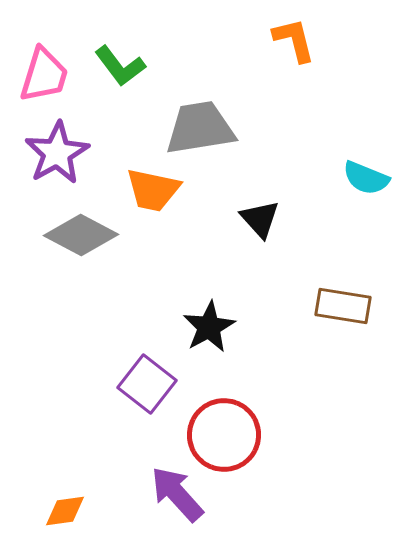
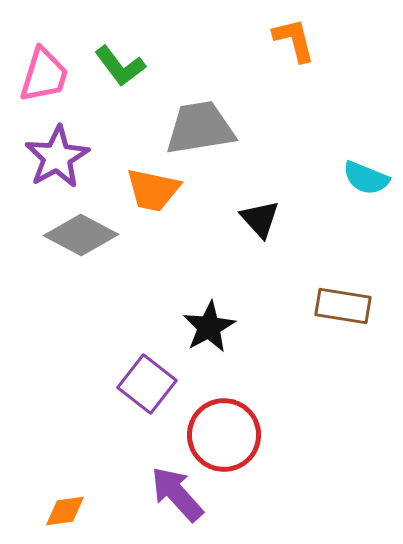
purple star: moved 4 px down
